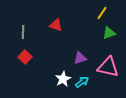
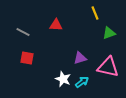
yellow line: moved 7 px left; rotated 56 degrees counterclockwise
red triangle: rotated 16 degrees counterclockwise
gray line: rotated 64 degrees counterclockwise
red square: moved 2 px right, 1 px down; rotated 32 degrees counterclockwise
white star: rotated 21 degrees counterclockwise
